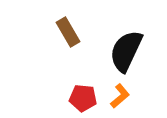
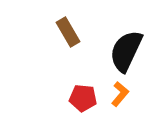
orange L-shape: moved 2 px up; rotated 10 degrees counterclockwise
